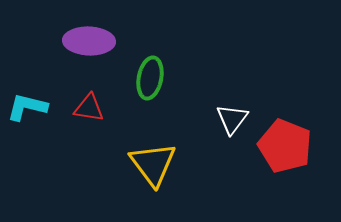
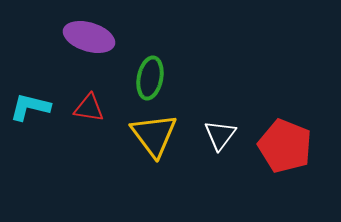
purple ellipse: moved 4 px up; rotated 15 degrees clockwise
cyan L-shape: moved 3 px right
white triangle: moved 12 px left, 16 px down
yellow triangle: moved 1 px right, 29 px up
